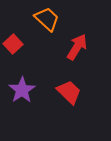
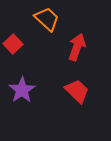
red arrow: rotated 12 degrees counterclockwise
red trapezoid: moved 8 px right, 1 px up
